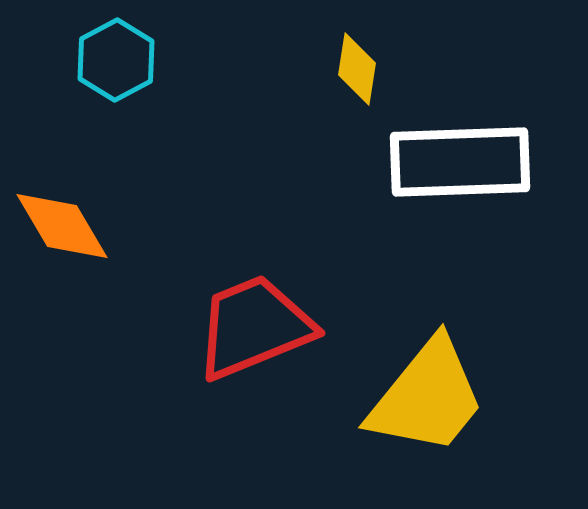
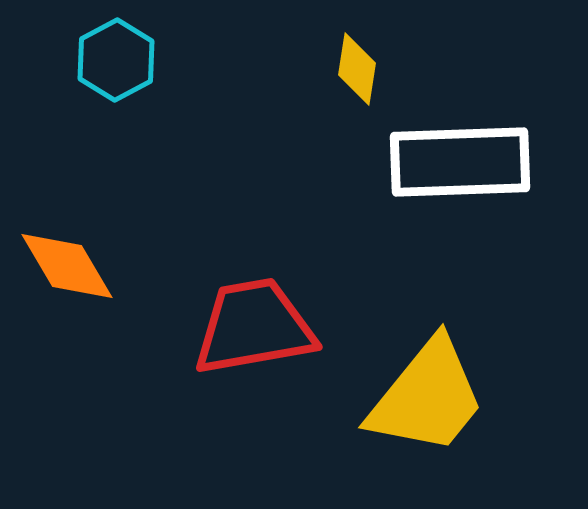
orange diamond: moved 5 px right, 40 px down
red trapezoid: rotated 12 degrees clockwise
